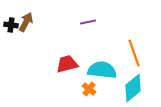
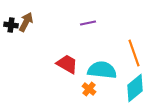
purple line: moved 1 px down
red trapezoid: rotated 45 degrees clockwise
cyan diamond: moved 2 px right
